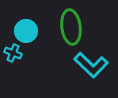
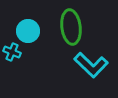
cyan circle: moved 2 px right
cyan cross: moved 1 px left, 1 px up
